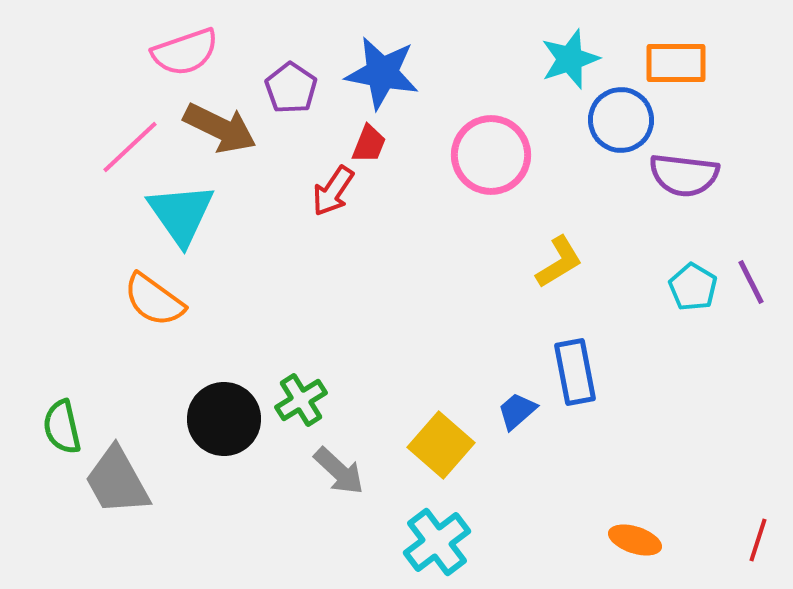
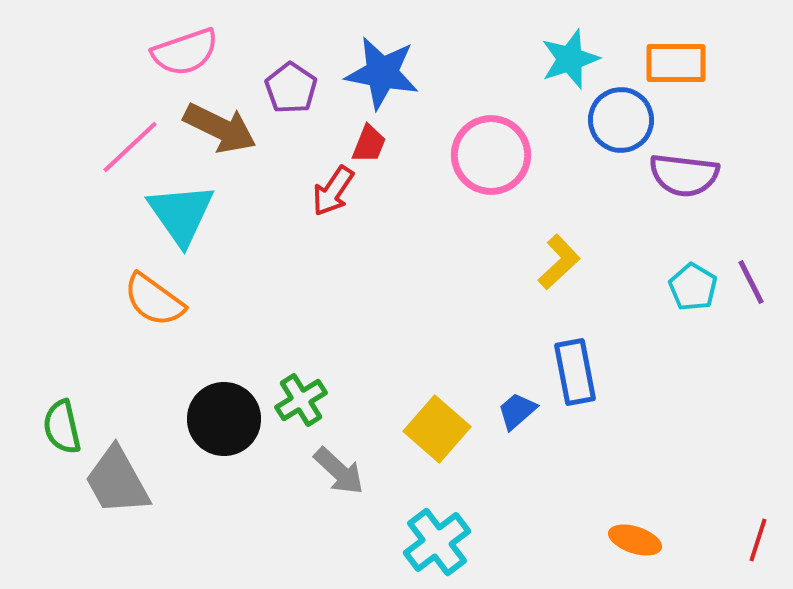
yellow L-shape: rotated 12 degrees counterclockwise
yellow square: moved 4 px left, 16 px up
